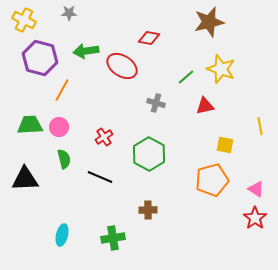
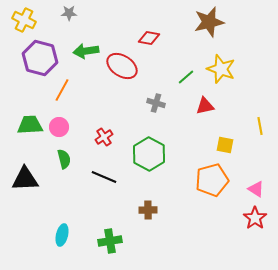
black line: moved 4 px right
green cross: moved 3 px left, 3 px down
